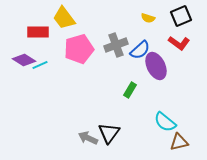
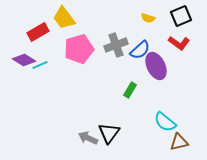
red rectangle: rotated 30 degrees counterclockwise
